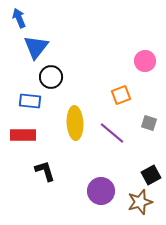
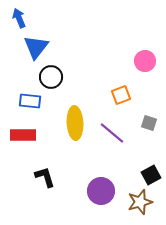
black L-shape: moved 6 px down
